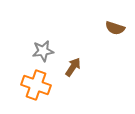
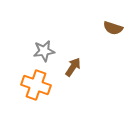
brown semicircle: moved 2 px left
gray star: moved 1 px right
